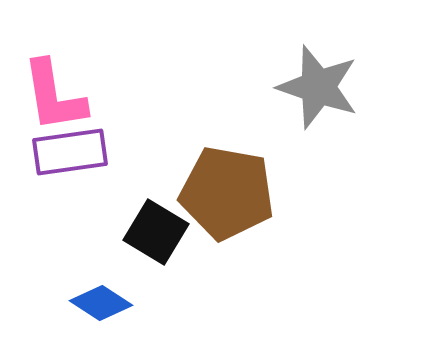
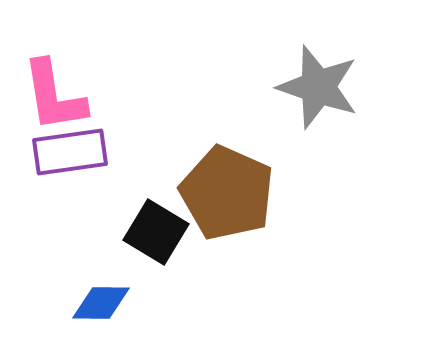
brown pentagon: rotated 14 degrees clockwise
blue diamond: rotated 32 degrees counterclockwise
